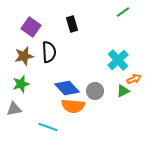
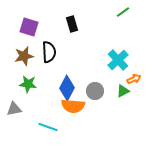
purple square: moved 2 px left; rotated 18 degrees counterclockwise
green star: moved 7 px right; rotated 24 degrees clockwise
blue diamond: rotated 70 degrees clockwise
